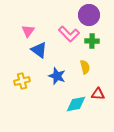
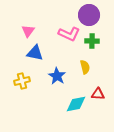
pink L-shape: rotated 20 degrees counterclockwise
blue triangle: moved 4 px left, 3 px down; rotated 24 degrees counterclockwise
blue star: rotated 12 degrees clockwise
